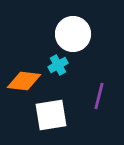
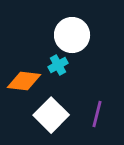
white circle: moved 1 px left, 1 px down
purple line: moved 2 px left, 18 px down
white square: rotated 36 degrees counterclockwise
